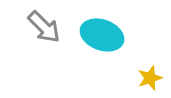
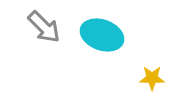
yellow star: moved 2 px right; rotated 20 degrees clockwise
